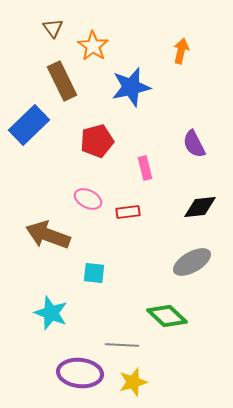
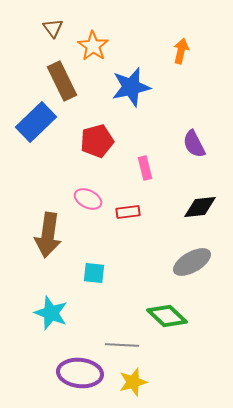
blue rectangle: moved 7 px right, 3 px up
brown arrow: rotated 102 degrees counterclockwise
